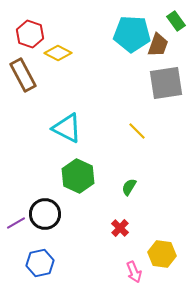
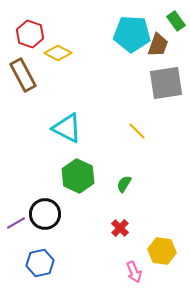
green semicircle: moved 5 px left, 3 px up
yellow hexagon: moved 3 px up
